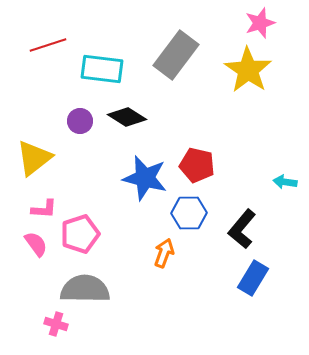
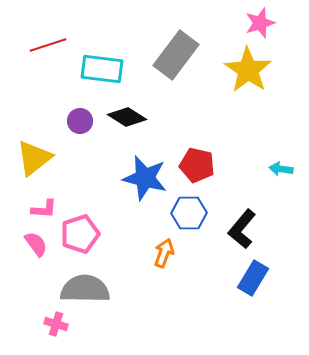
cyan arrow: moved 4 px left, 13 px up
